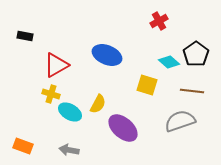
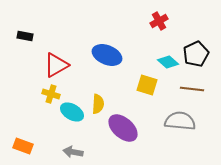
black pentagon: rotated 10 degrees clockwise
cyan diamond: moved 1 px left
brown line: moved 2 px up
yellow semicircle: rotated 24 degrees counterclockwise
cyan ellipse: moved 2 px right
gray semicircle: rotated 24 degrees clockwise
gray arrow: moved 4 px right, 2 px down
